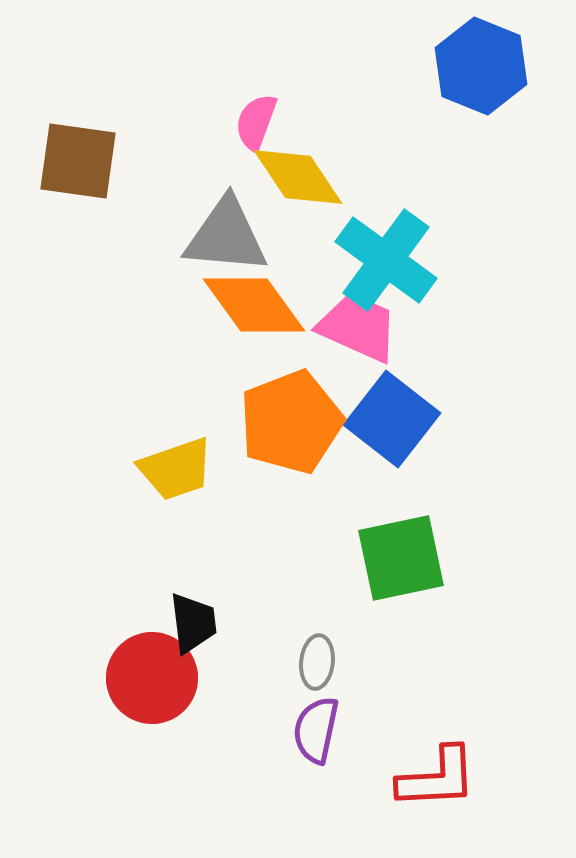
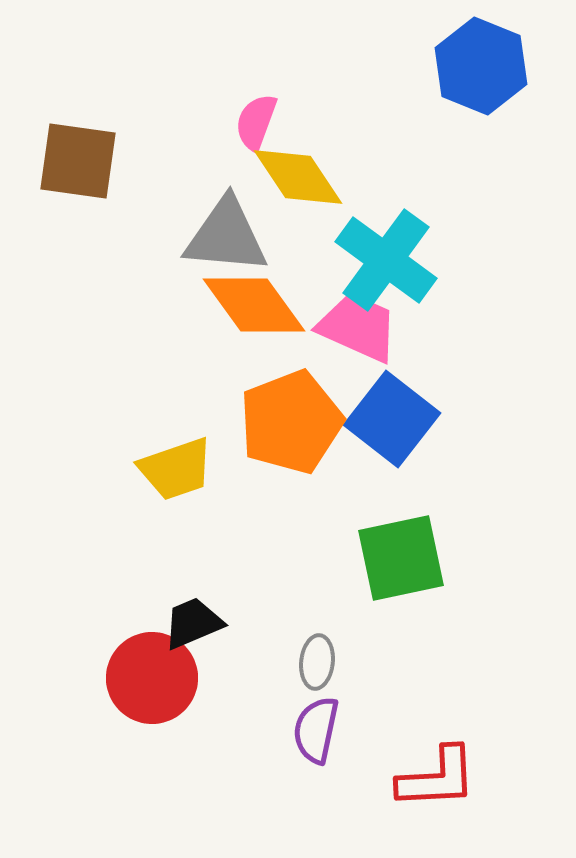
black trapezoid: rotated 106 degrees counterclockwise
